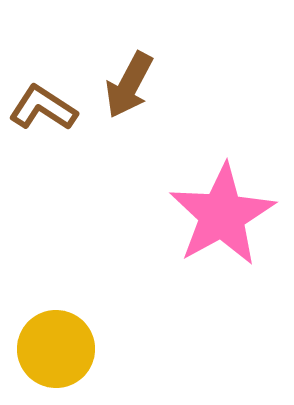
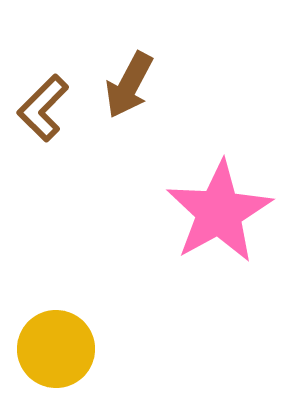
brown L-shape: rotated 78 degrees counterclockwise
pink star: moved 3 px left, 3 px up
